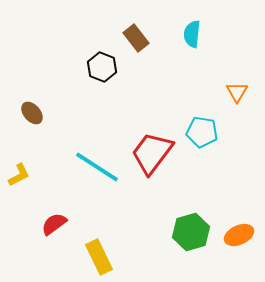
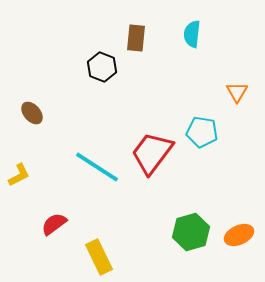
brown rectangle: rotated 44 degrees clockwise
